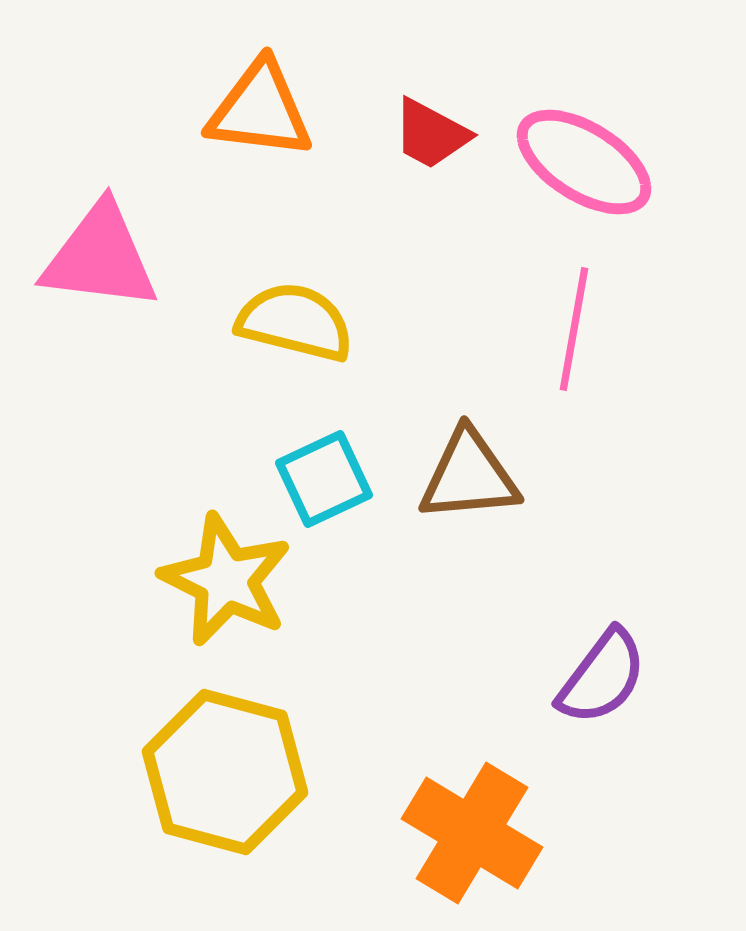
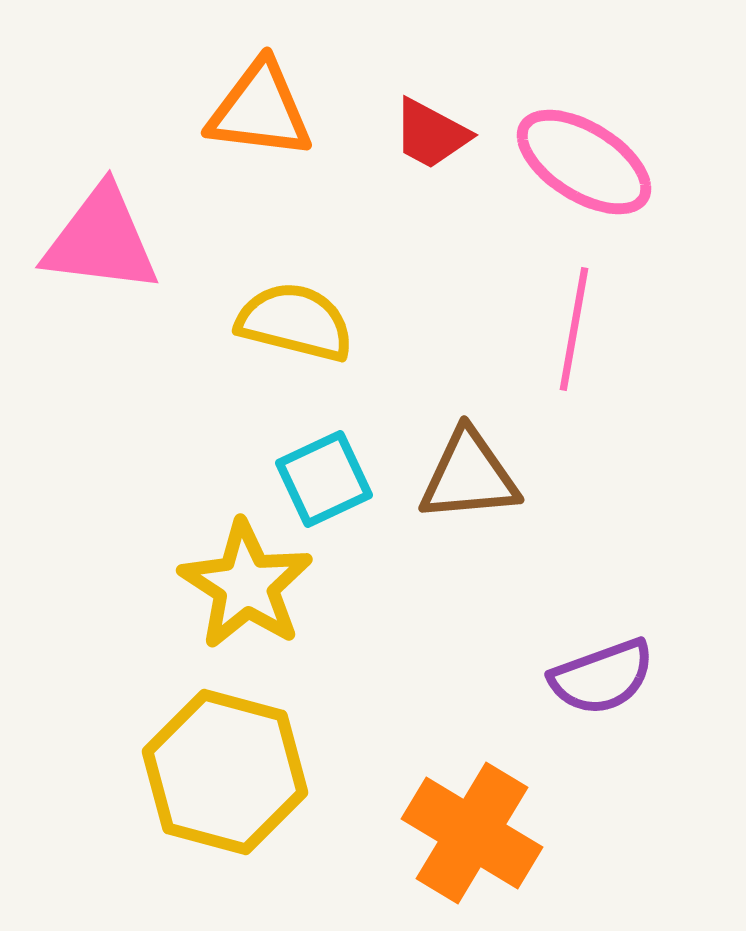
pink triangle: moved 1 px right, 17 px up
yellow star: moved 20 px right, 5 px down; rotated 7 degrees clockwise
purple semicircle: rotated 33 degrees clockwise
